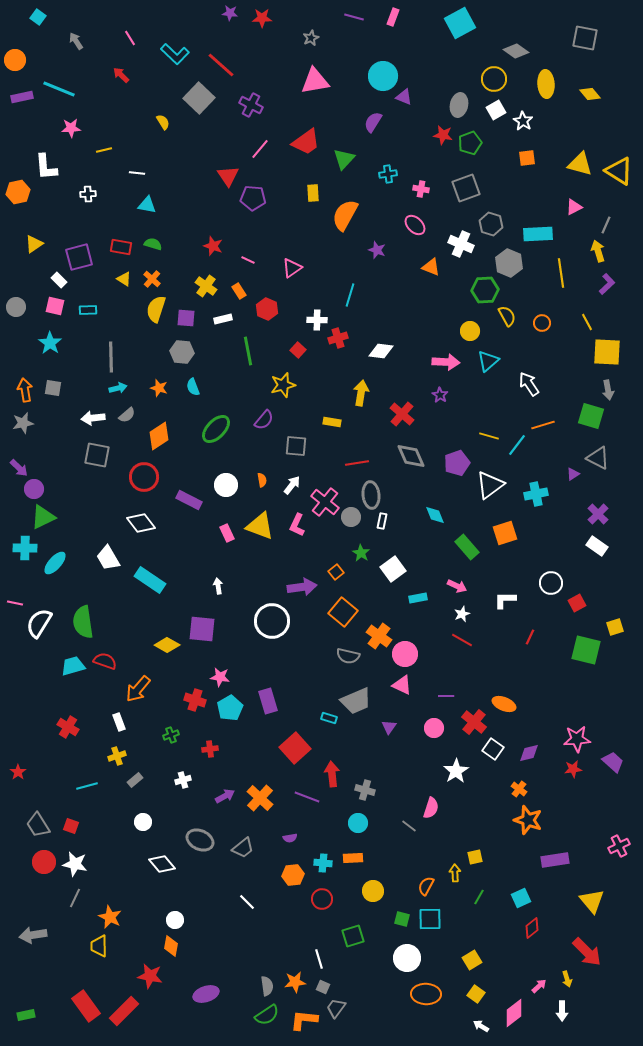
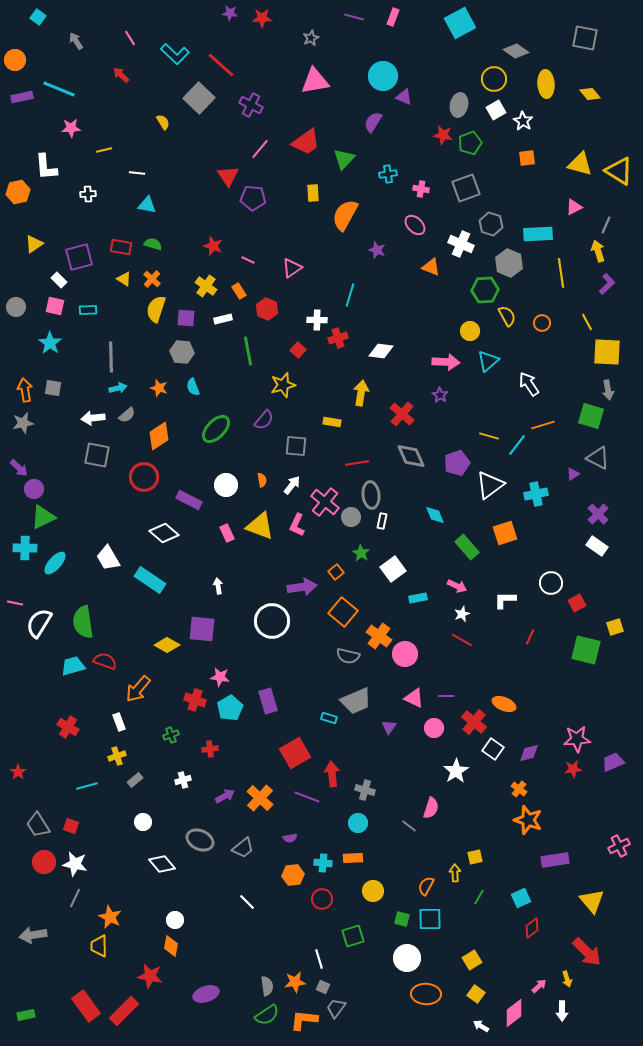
white diamond at (141, 523): moved 23 px right, 10 px down; rotated 12 degrees counterclockwise
pink triangle at (402, 685): moved 12 px right, 13 px down
red square at (295, 748): moved 5 px down; rotated 12 degrees clockwise
purple trapezoid at (613, 762): rotated 65 degrees counterclockwise
